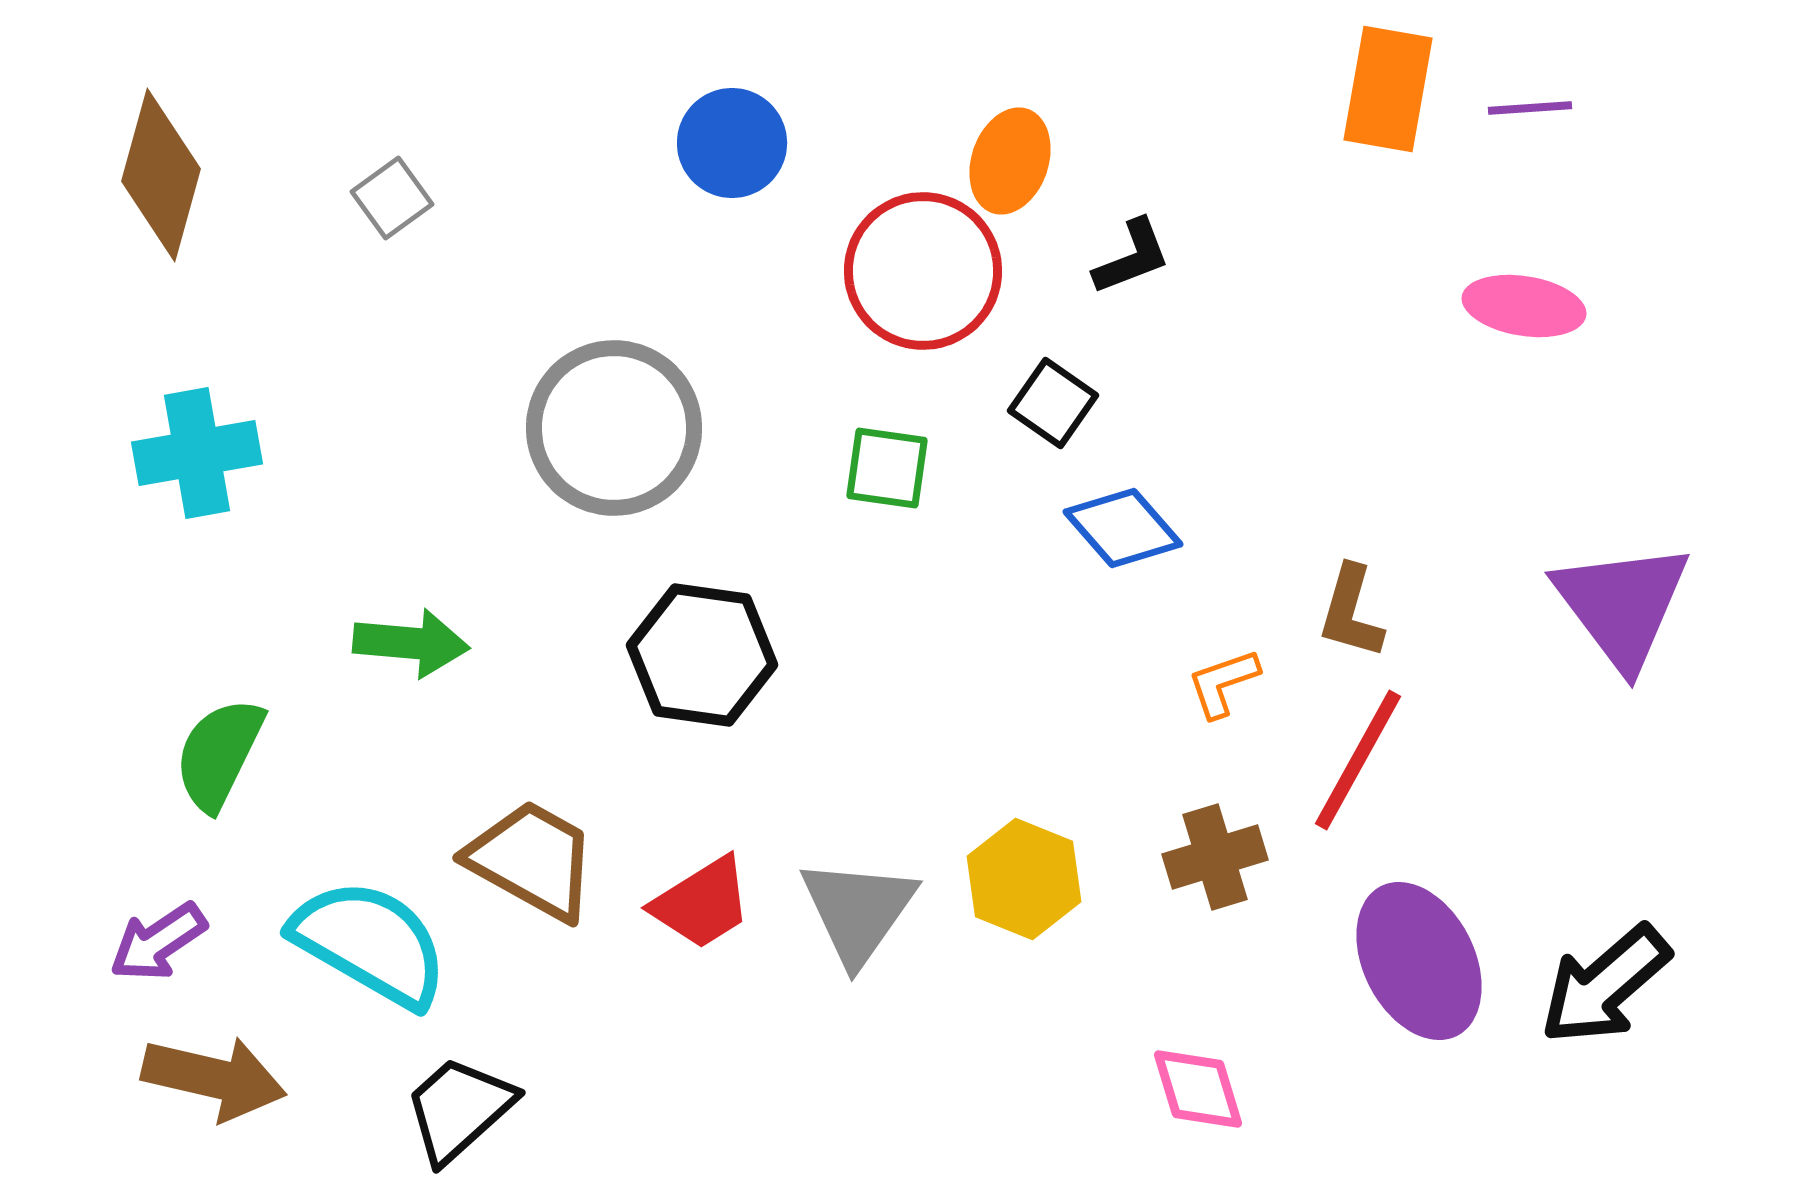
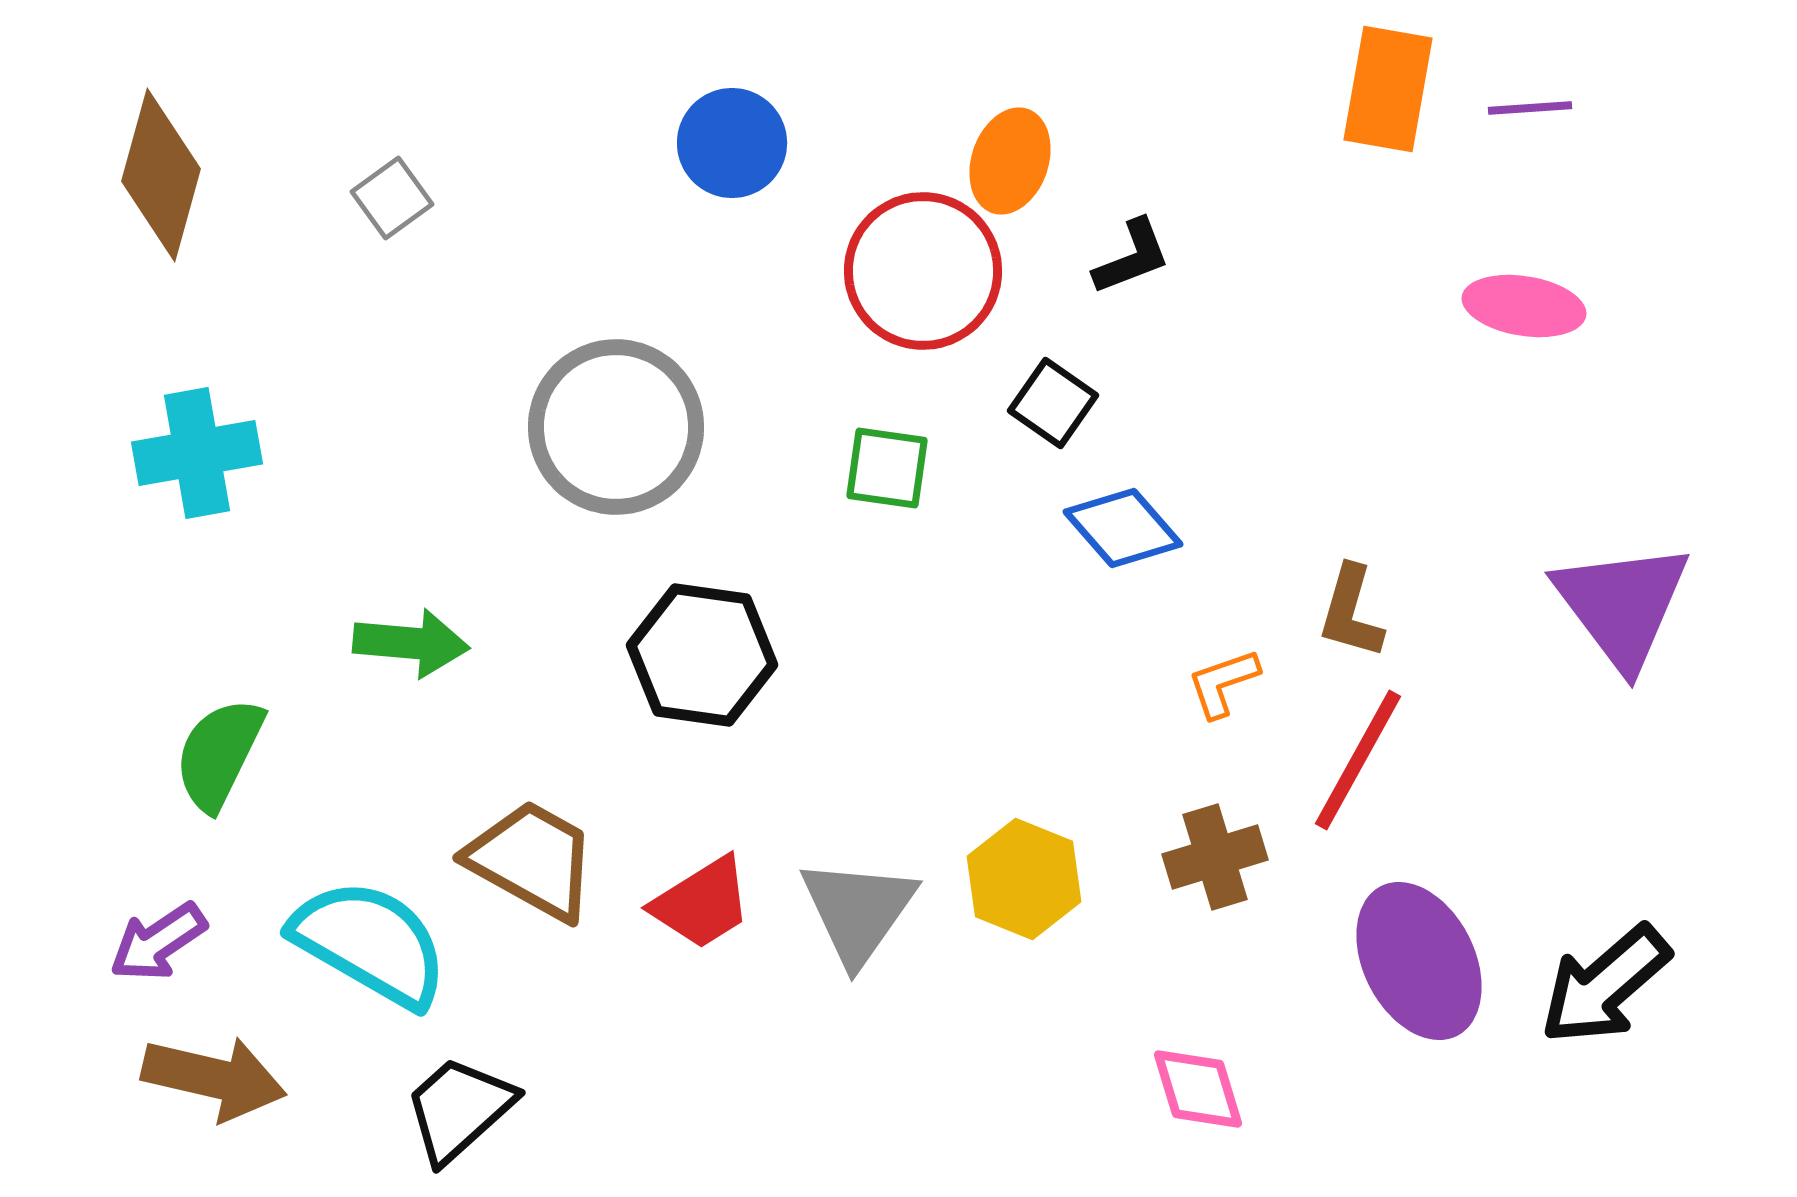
gray circle: moved 2 px right, 1 px up
